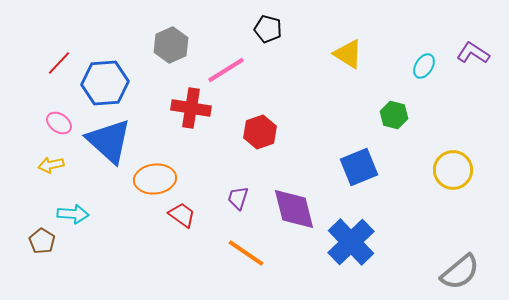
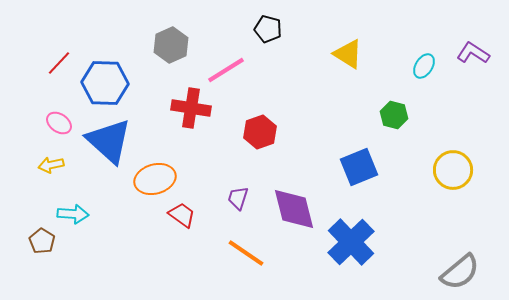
blue hexagon: rotated 6 degrees clockwise
orange ellipse: rotated 9 degrees counterclockwise
